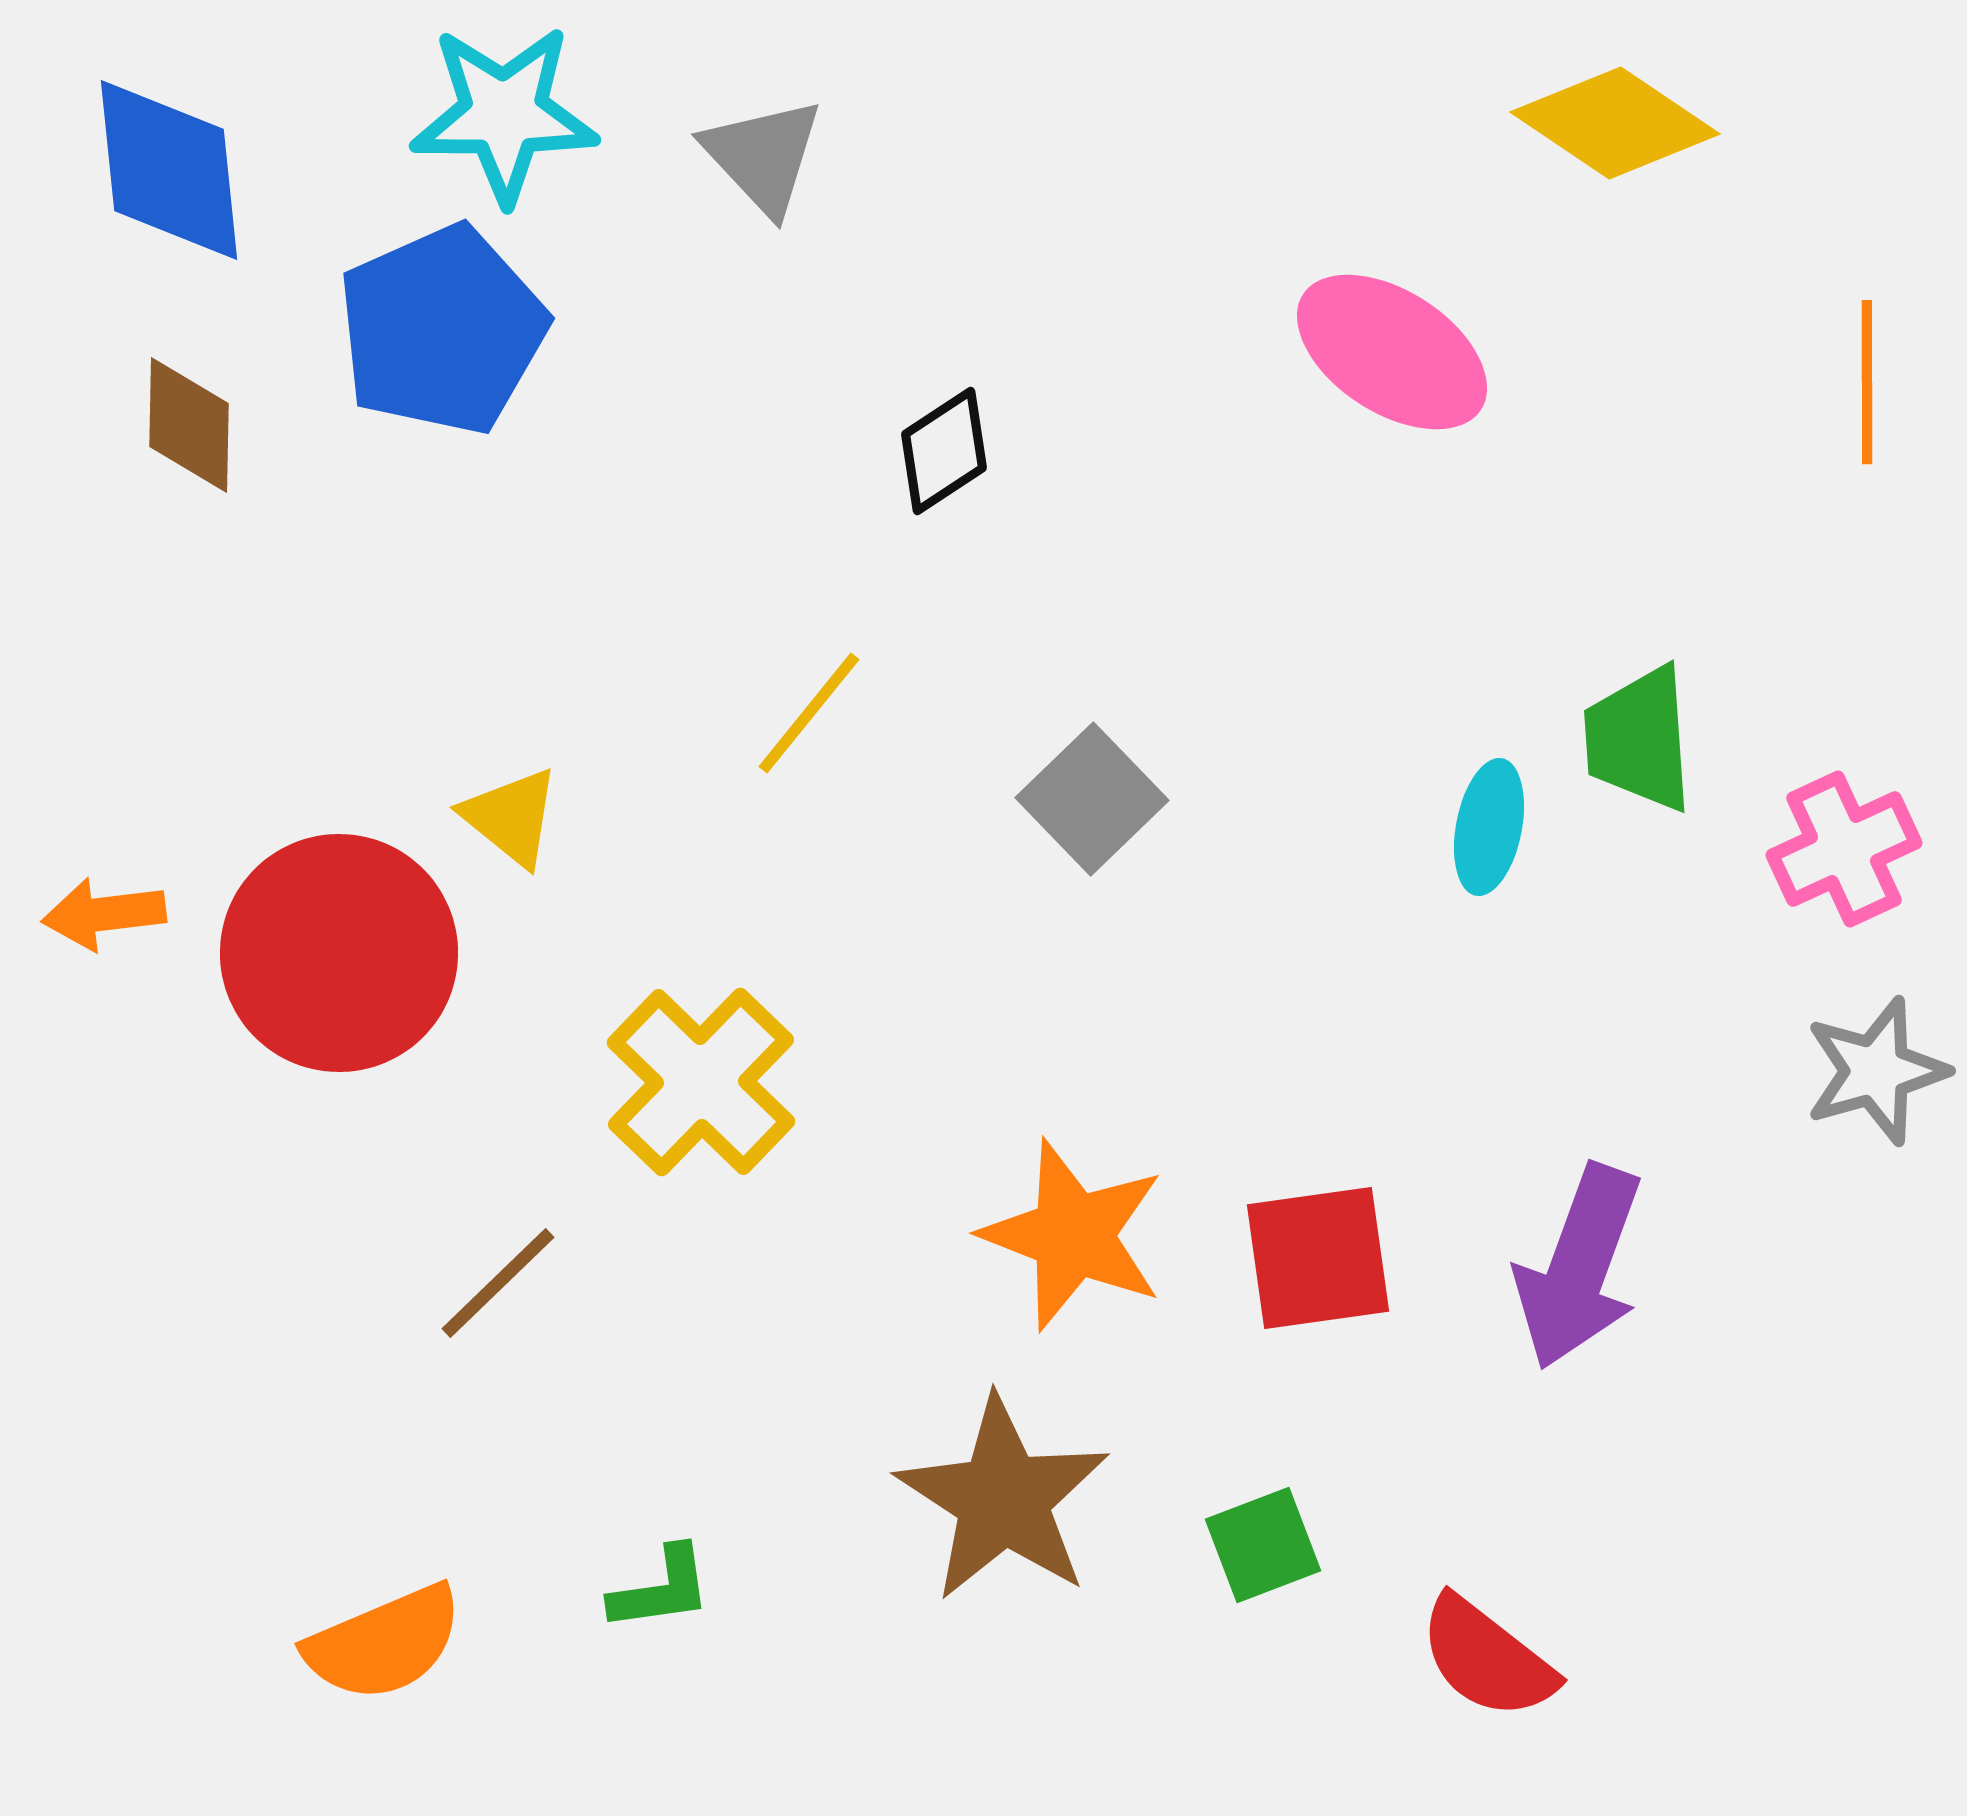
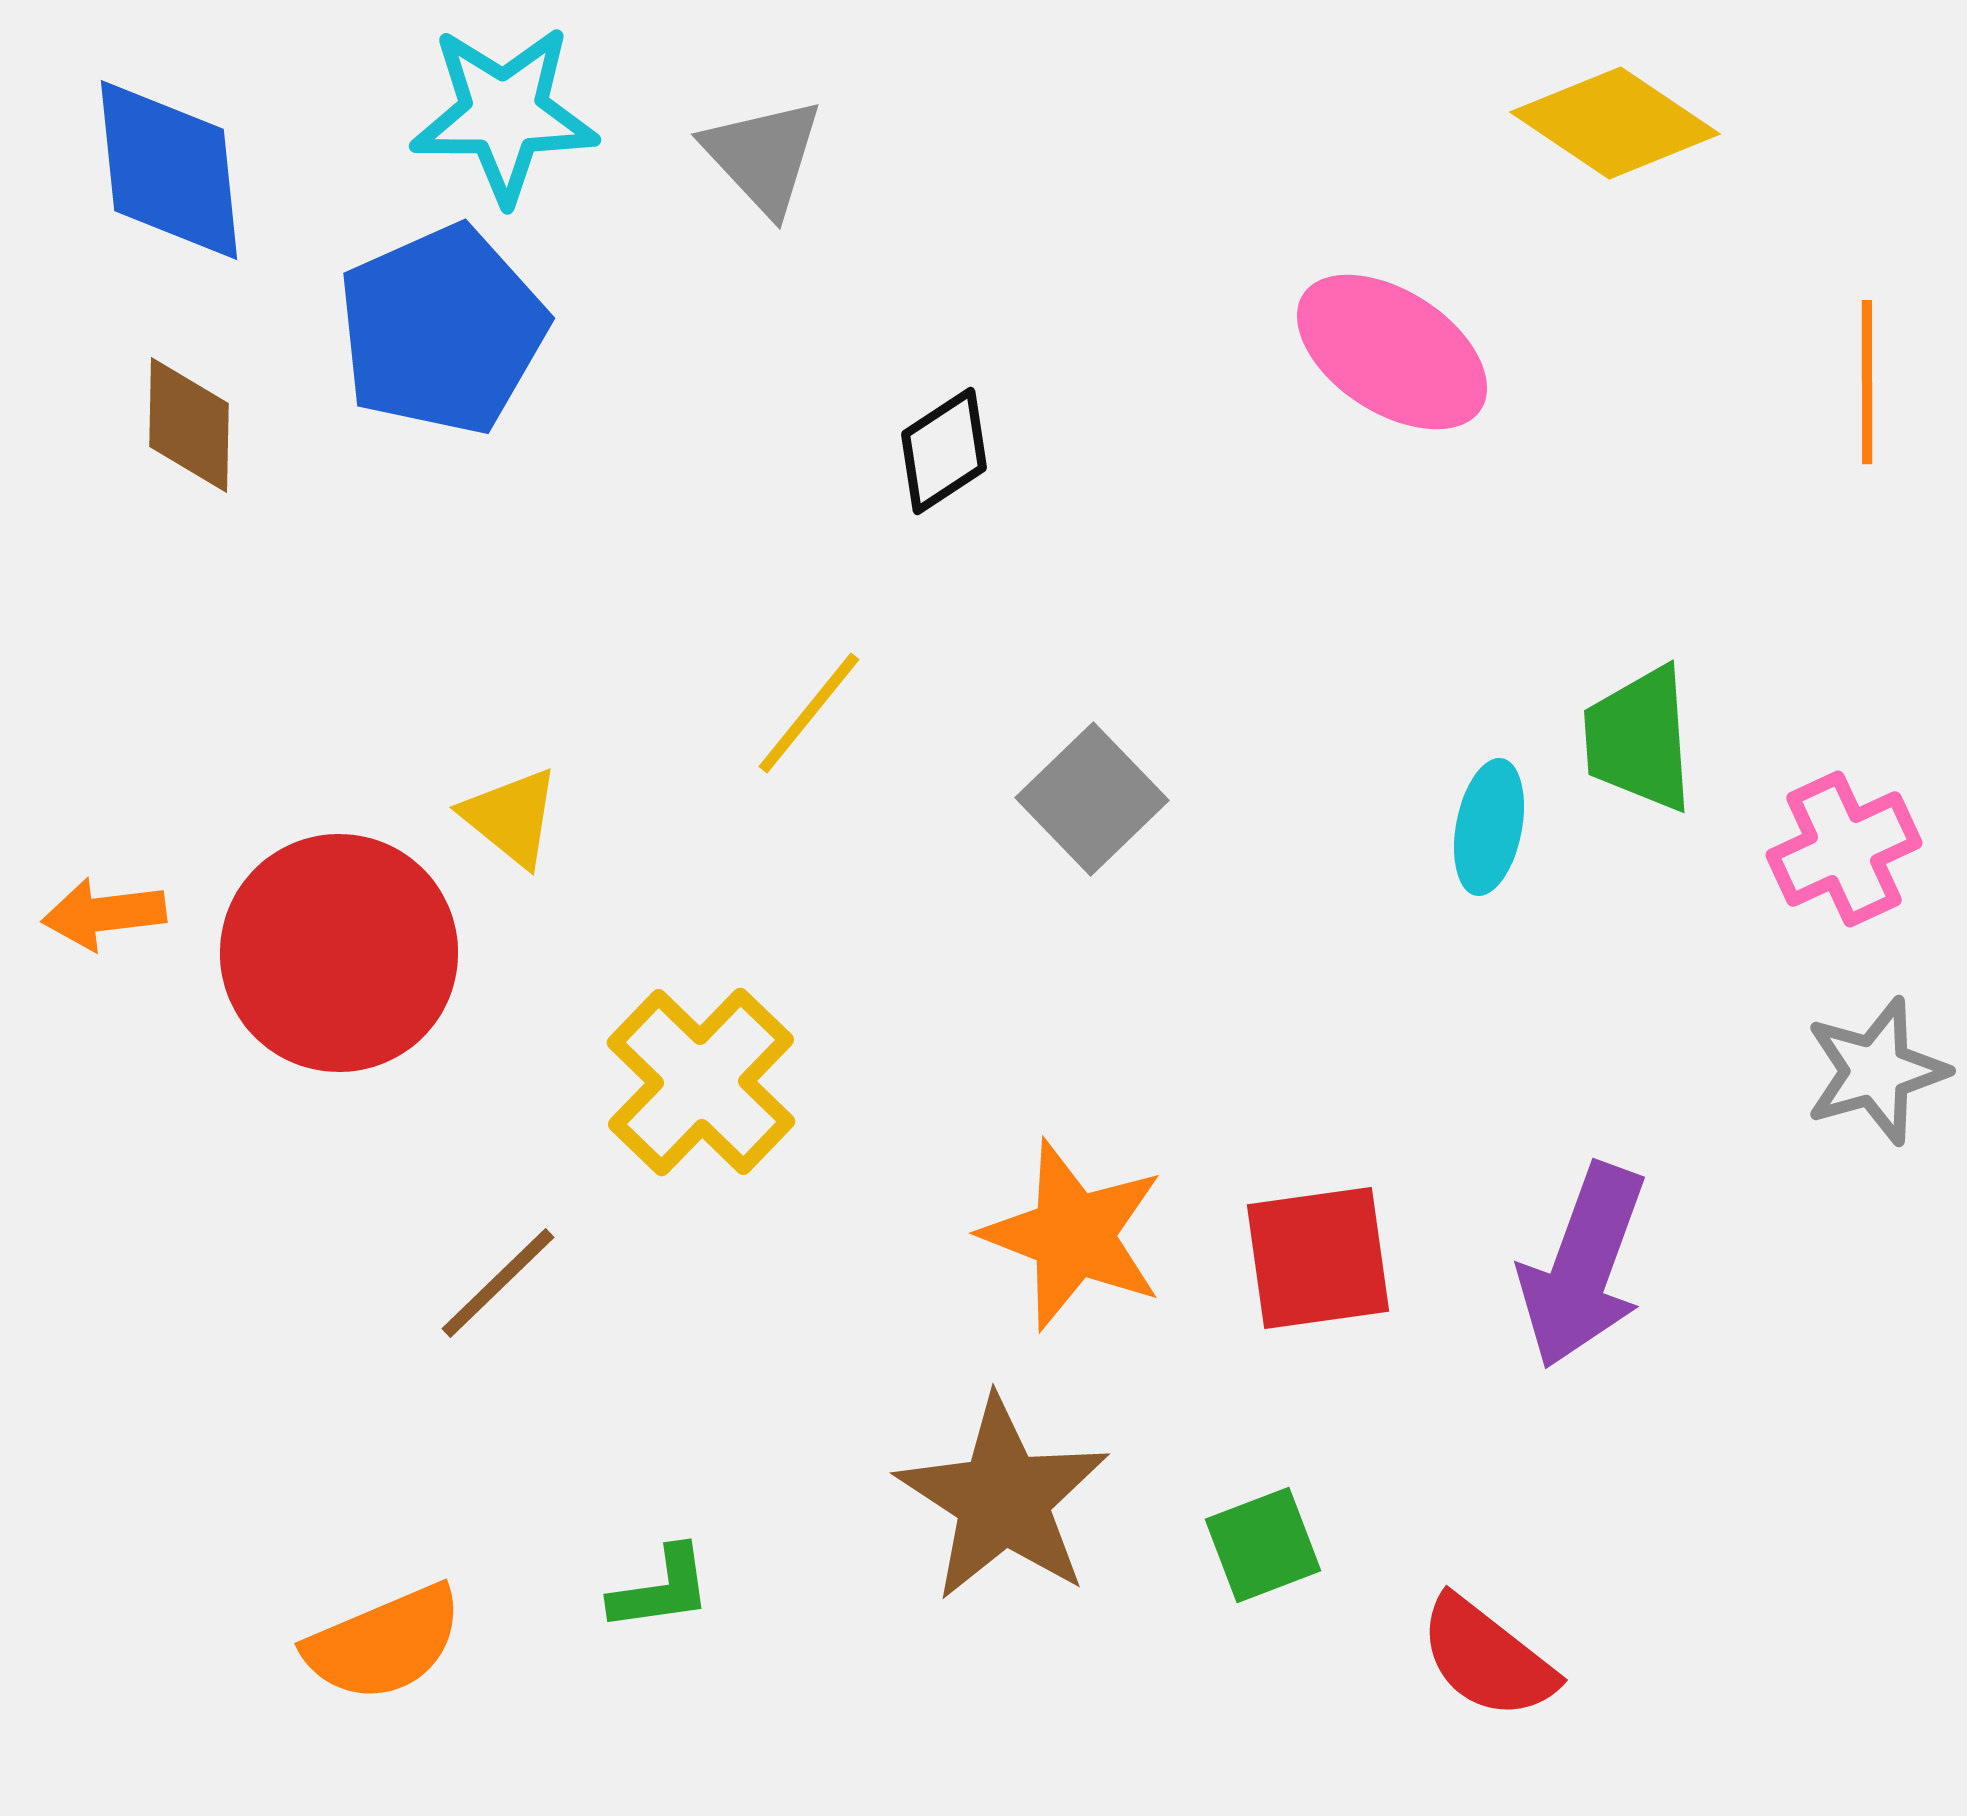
purple arrow: moved 4 px right, 1 px up
